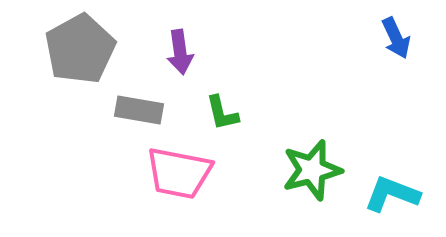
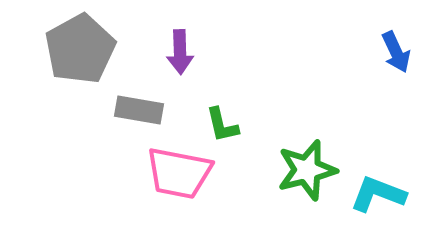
blue arrow: moved 14 px down
purple arrow: rotated 6 degrees clockwise
green L-shape: moved 12 px down
green star: moved 5 px left
cyan L-shape: moved 14 px left
